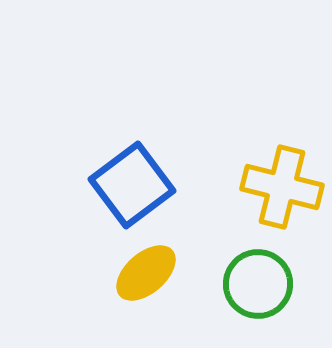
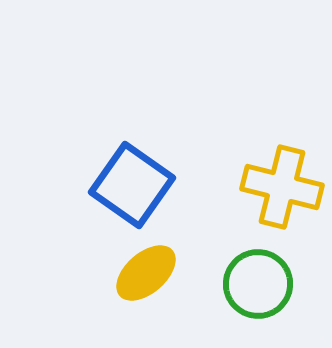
blue square: rotated 18 degrees counterclockwise
